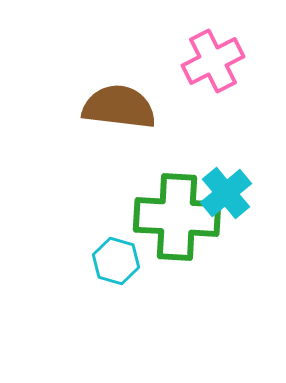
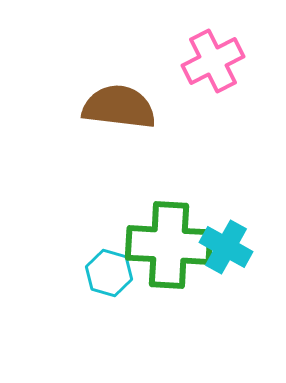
cyan cross: moved 54 px down; rotated 21 degrees counterclockwise
green cross: moved 8 px left, 28 px down
cyan hexagon: moved 7 px left, 12 px down
